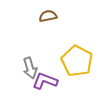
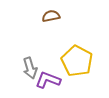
brown semicircle: moved 3 px right
purple L-shape: moved 3 px right, 1 px up
